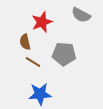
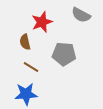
brown line: moved 2 px left, 5 px down
blue star: moved 14 px left
